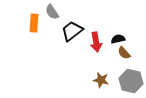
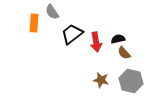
black trapezoid: moved 3 px down
